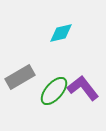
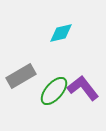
gray rectangle: moved 1 px right, 1 px up
